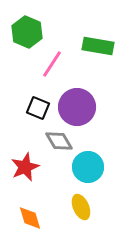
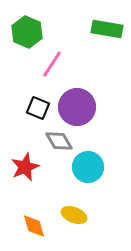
green rectangle: moved 9 px right, 17 px up
yellow ellipse: moved 7 px left, 8 px down; rotated 45 degrees counterclockwise
orange diamond: moved 4 px right, 8 px down
